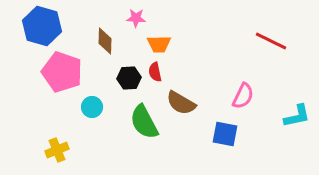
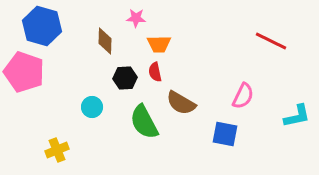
pink pentagon: moved 38 px left
black hexagon: moved 4 px left
